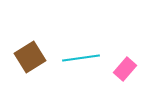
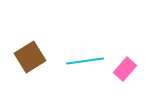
cyan line: moved 4 px right, 3 px down
